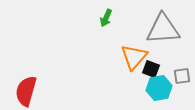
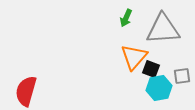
green arrow: moved 20 px right
